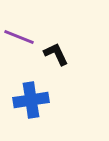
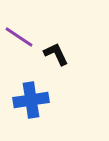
purple line: rotated 12 degrees clockwise
